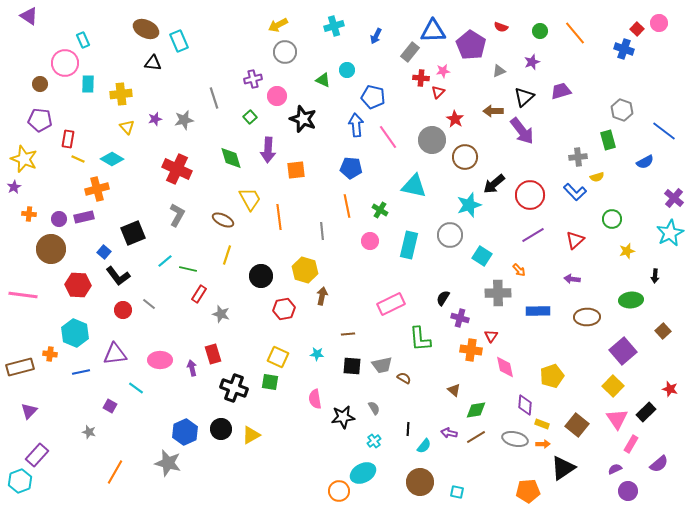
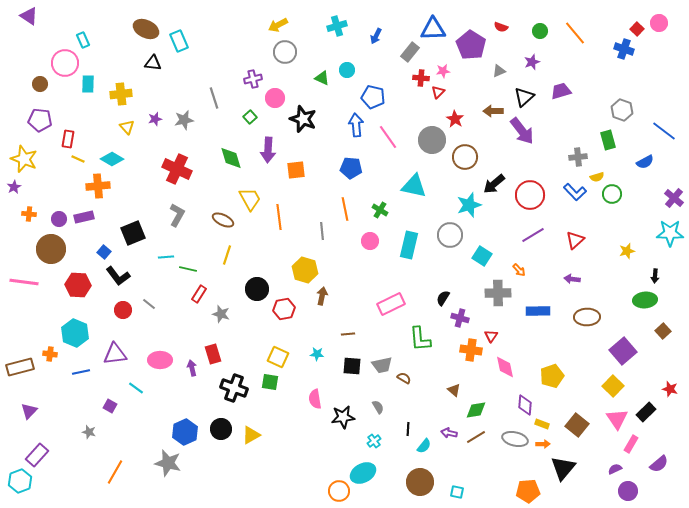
cyan cross at (334, 26): moved 3 px right
blue triangle at (433, 31): moved 2 px up
green triangle at (323, 80): moved 1 px left, 2 px up
pink circle at (277, 96): moved 2 px left, 2 px down
orange cross at (97, 189): moved 1 px right, 3 px up; rotated 10 degrees clockwise
orange line at (347, 206): moved 2 px left, 3 px down
green circle at (612, 219): moved 25 px up
cyan star at (670, 233): rotated 28 degrees clockwise
cyan line at (165, 261): moved 1 px right, 4 px up; rotated 35 degrees clockwise
black circle at (261, 276): moved 4 px left, 13 px down
pink line at (23, 295): moved 1 px right, 13 px up
green ellipse at (631, 300): moved 14 px right
gray semicircle at (374, 408): moved 4 px right, 1 px up
black triangle at (563, 468): rotated 16 degrees counterclockwise
